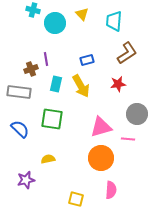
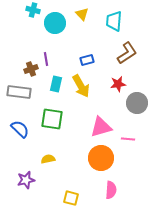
gray circle: moved 11 px up
yellow square: moved 5 px left, 1 px up
